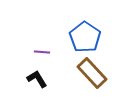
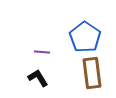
brown rectangle: rotated 36 degrees clockwise
black L-shape: moved 1 px right, 1 px up
